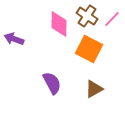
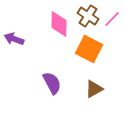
brown cross: moved 1 px right
